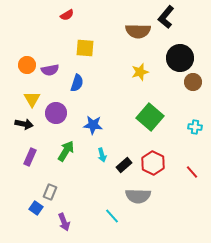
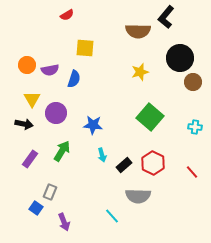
blue semicircle: moved 3 px left, 4 px up
green arrow: moved 4 px left
purple rectangle: moved 2 px down; rotated 12 degrees clockwise
